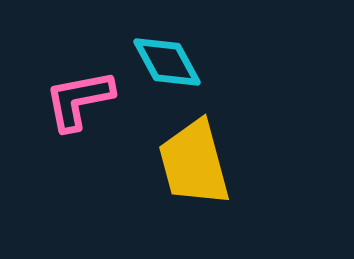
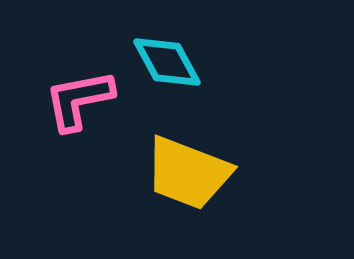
yellow trapezoid: moved 6 px left, 10 px down; rotated 54 degrees counterclockwise
